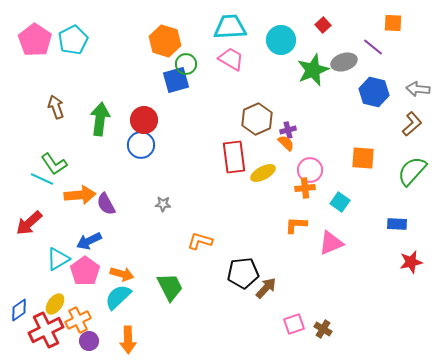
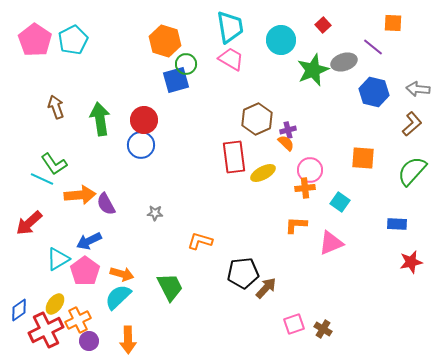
cyan trapezoid at (230, 27): rotated 84 degrees clockwise
green arrow at (100, 119): rotated 16 degrees counterclockwise
gray star at (163, 204): moved 8 px left, 9 px down
